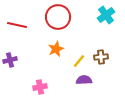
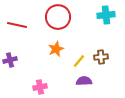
cyan cross: rotated 30 degrees clockwise
purple semicircle: moved 1 px down
